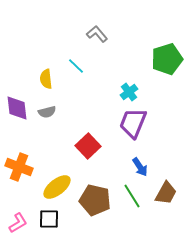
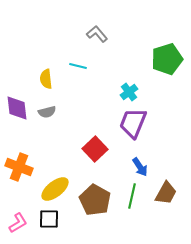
cyan line: moved 2 px right; rotated 30 degrees counterclockwise
red square: moved 7 px right, 3 px down
yellow ellipse: moved 2 px left, 2 px down
green line: rotated 45 degrees clockwise
brown pentagon: rotated 16 degrees clockwise
